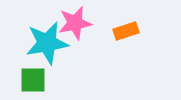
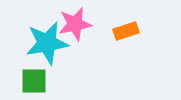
pink star: moved 1 px down
green square: moved 1 px right, 1 px down
